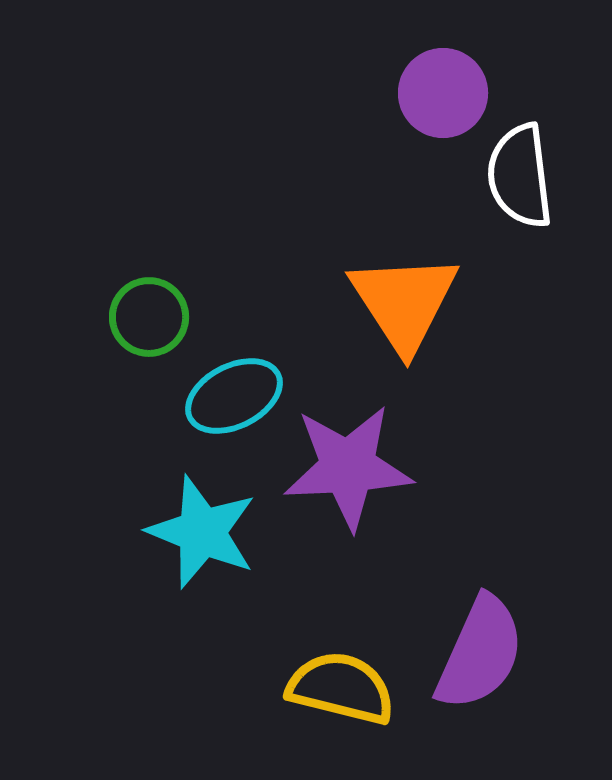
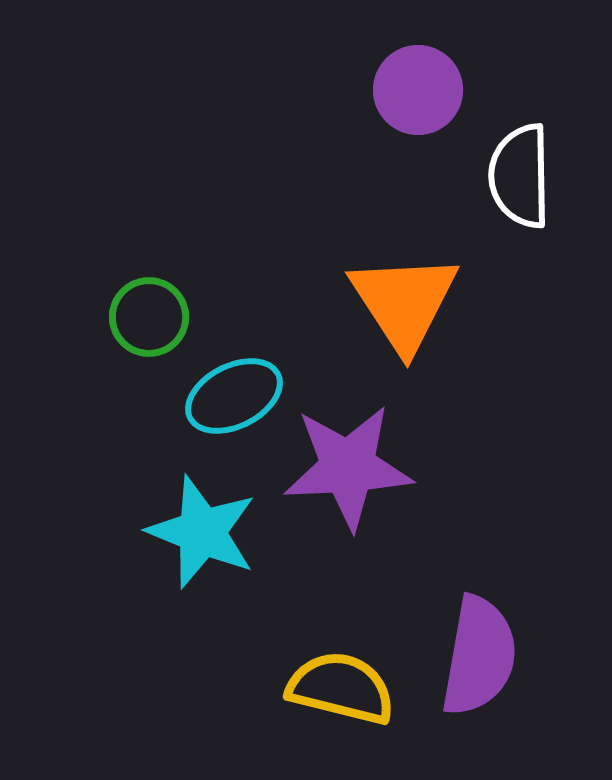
purple circle: moved 25 px left, 3 px up
white semicircle: rotated 6 degrees clockwise
purple semicircle: moved 1 px left, 3 px down; rotated 14 degrees counterclockwise
